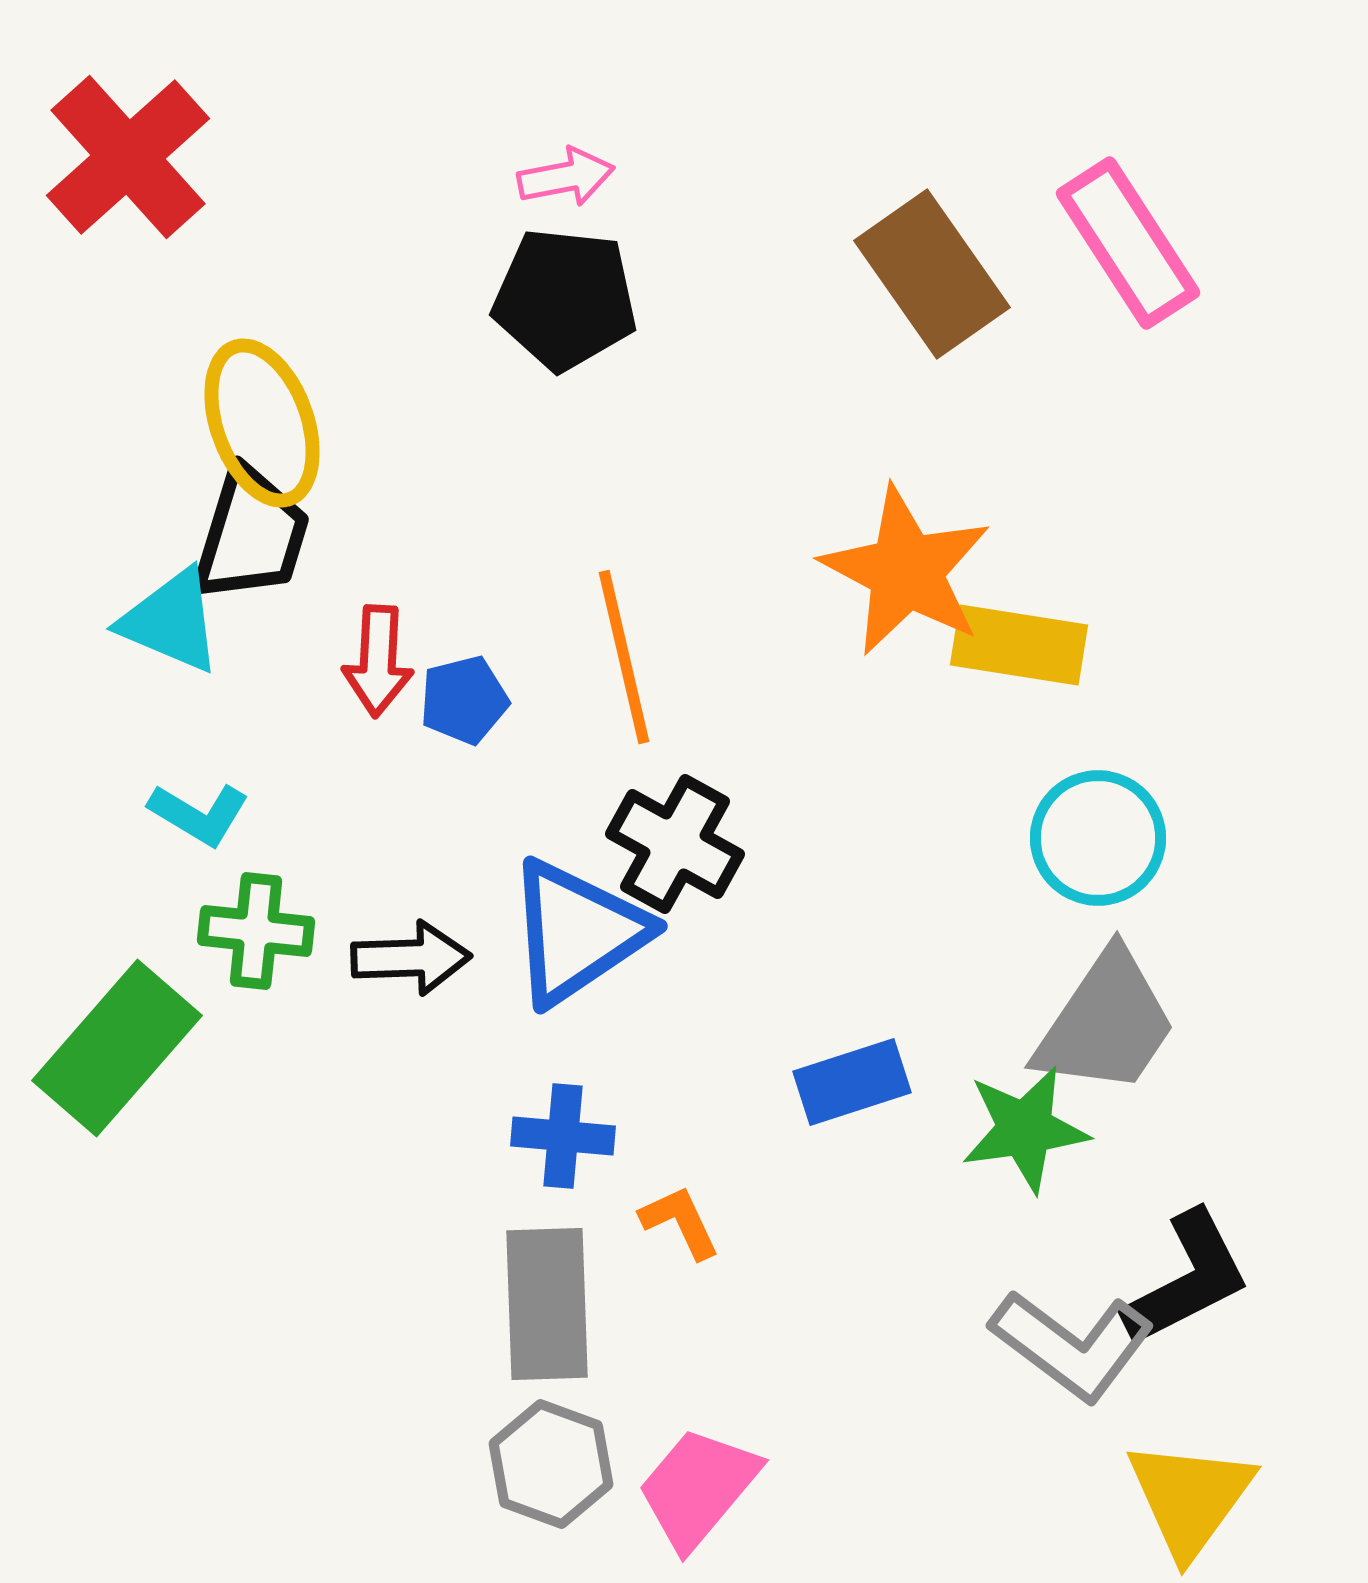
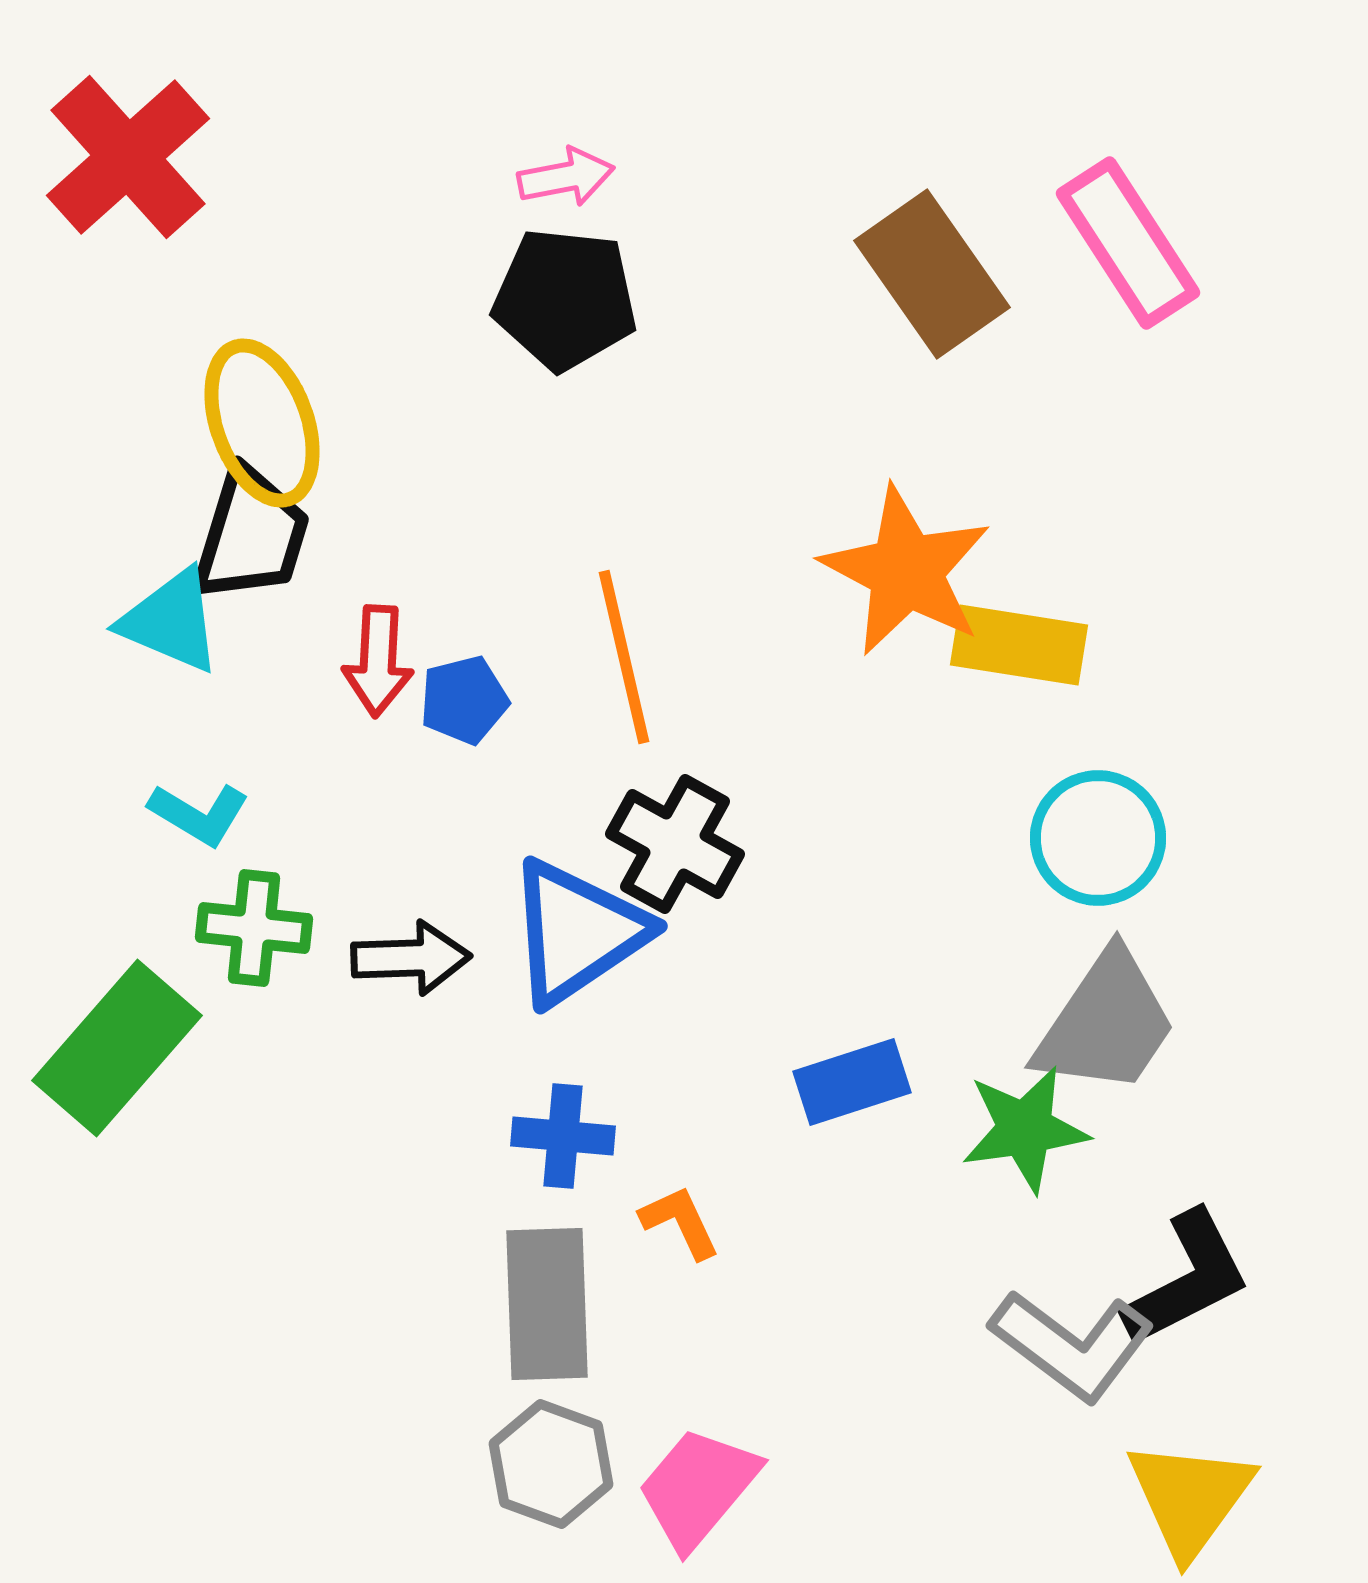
green cross: moved 2 px left, 3 px up
